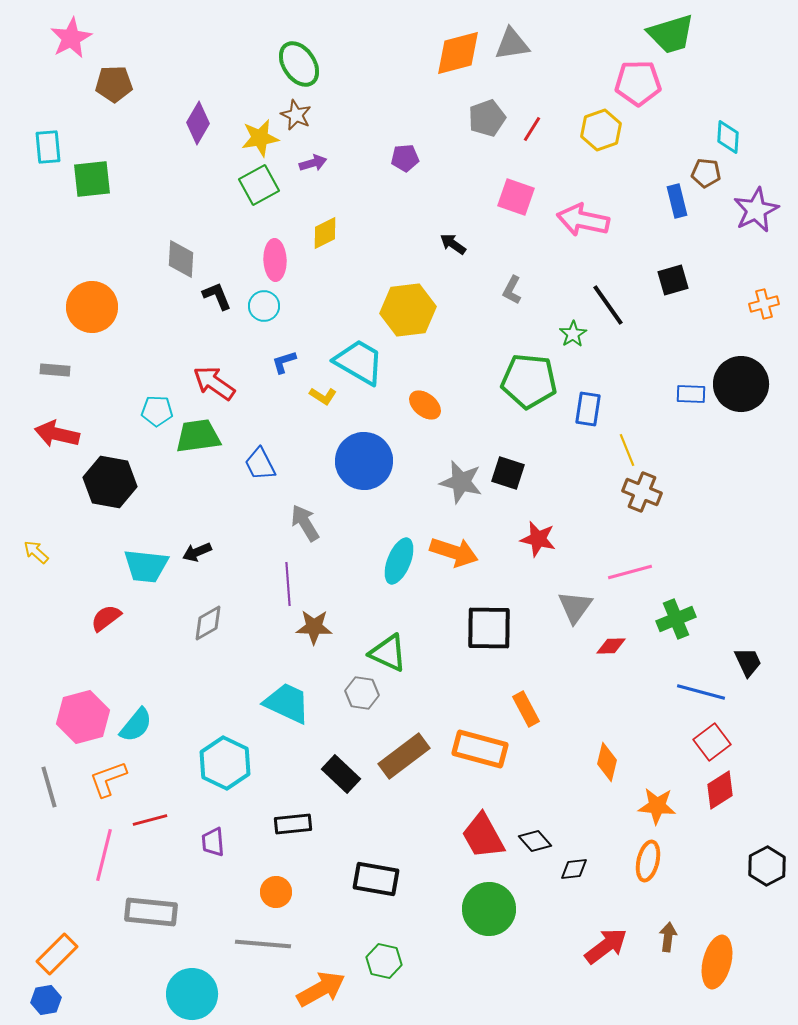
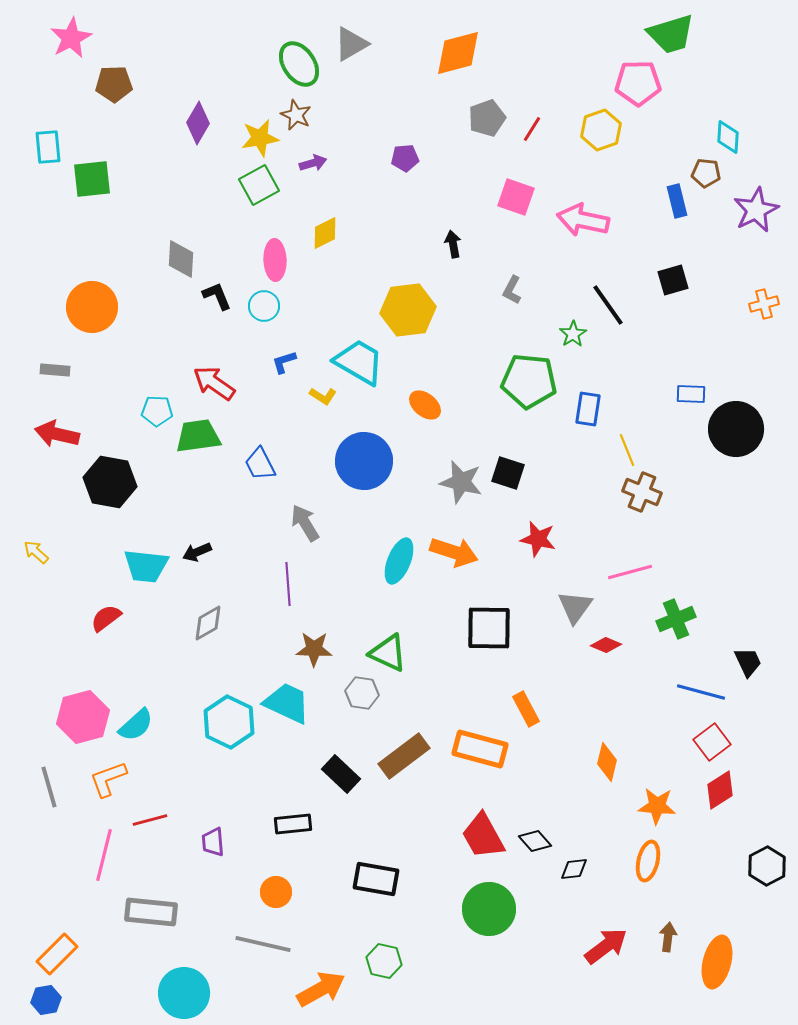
gray triangle at (512, 44): moved 161 px left; rotated 21 degrees counterclockwise
black arrow at (453, 244): rotated 44 degrees clockwise
black circle at (741, 384): moved 5 px left, 45 px down
brown star at (314, 627): moved 22 px down
red diamond at (611, 646): moved 5 px left, 1 px up; rotated 24 degrees clockwise
cyan semicircle at (136, 725): rotated 9 degrees clockwise
cyan hexagon at (225, 763): moved 4 px right, 41 px up
gray line at (263, 944): rotated 8 degrees clockwise
cyan circle at (192, 994): moved 8 px left, 1 px up
